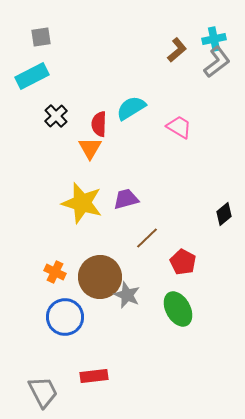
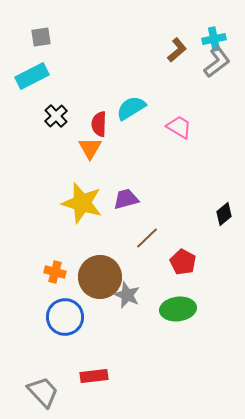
orange cross: rotated 10 degrees counterclockwise
green ellipse: rotated 68 degrees counterclockwise
gray trapezoid: rotated 16 degrees counterclockwise
